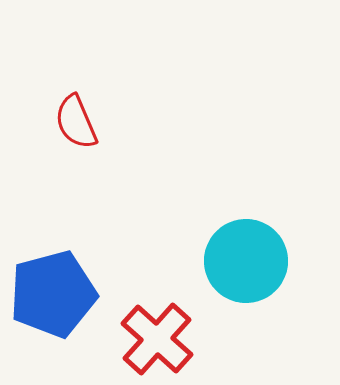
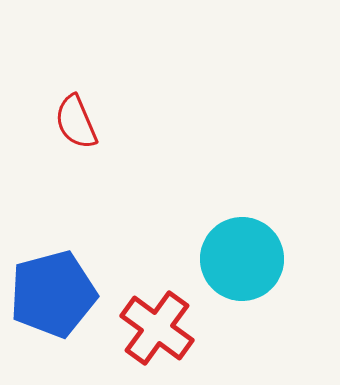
cyan circle: moved 4 px left, 2 px up
red cross: moved 11 px up; rotated 6 degrees counterclockwise
